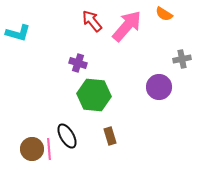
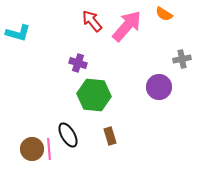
black ellipse: moved 1 px right, 1 px up
